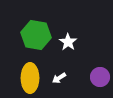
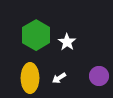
green hexagon: rotated 20 degrees clockwise
white star: moved 1 px left
purple circle: moved 1 px left, 1 px up
